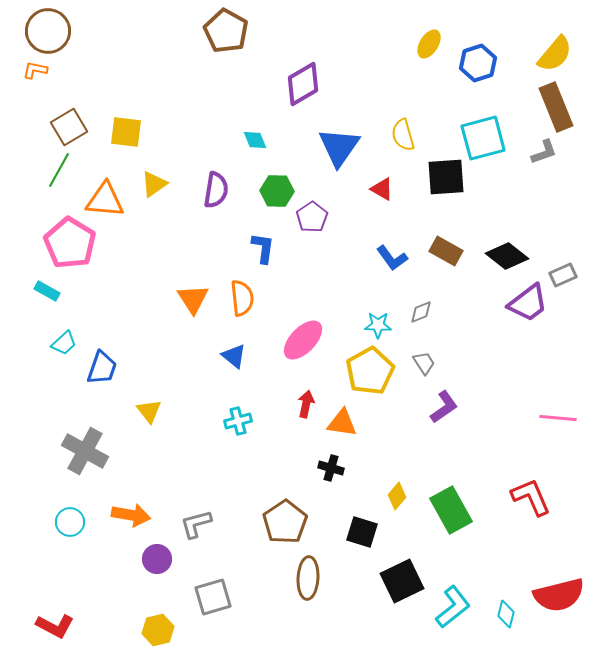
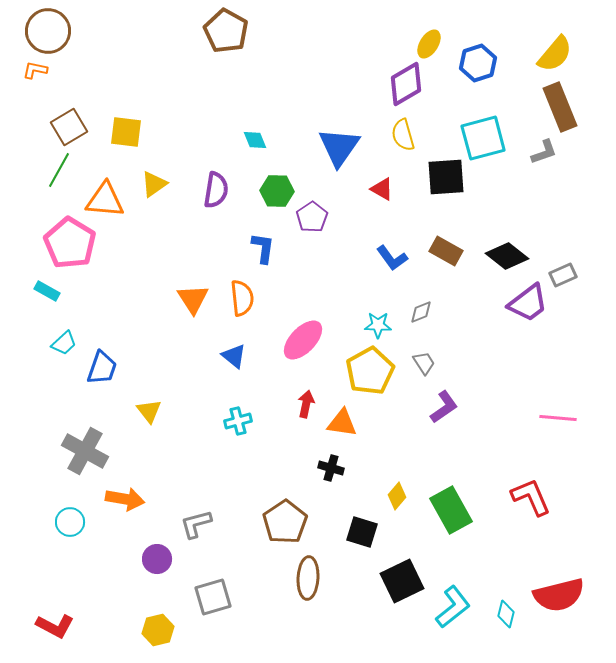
purple diamond at (303, 84): moved 103 px right
brown rectangle at (556, 107): moved 4 px right
orange arrow at (131, 515): moved 6 px left, 16 px up
